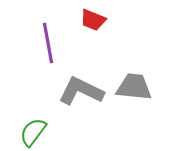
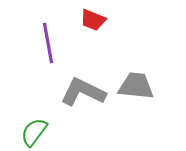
gray trapezoid: moved 2 px right, 1 px up
gray L-shape: moved 2 px right, 1 px down
green semicircle: moved 1 px right
